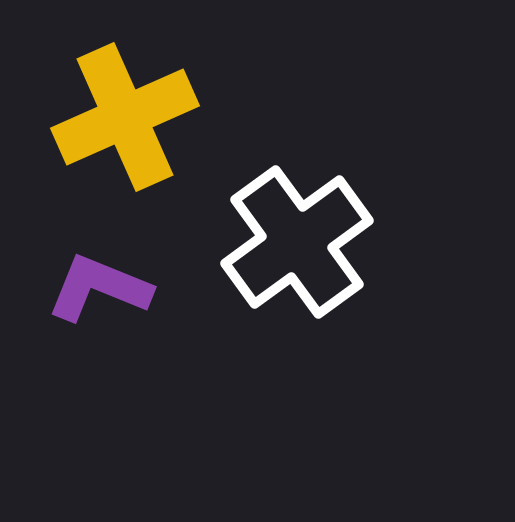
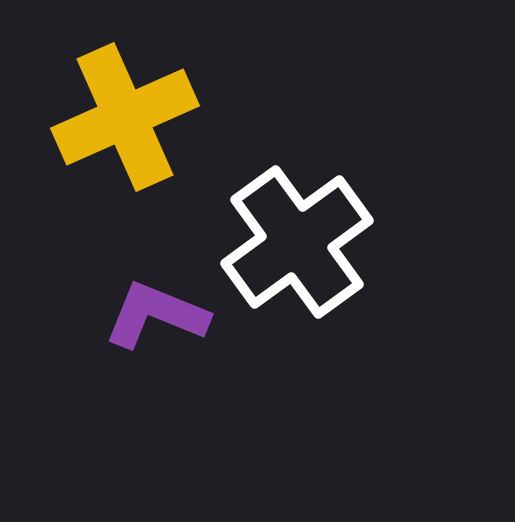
purple L-shape: moved 57 px right, 27 px down
